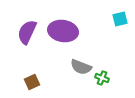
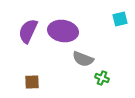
purple semicircle: moved 1 px right, 1 px up
gray semicircle: moved 2 px right, 8 px up
brown square: rotated 21 degrees clockwise
